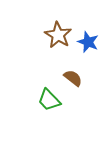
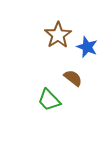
brown star: rotated 8 degrees clockwise
blue star: moved 1 px left, 5 px down
